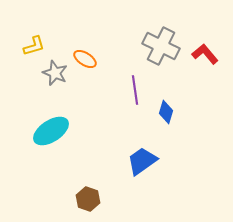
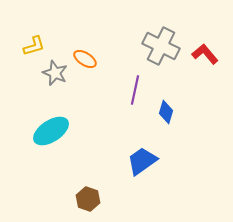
purple line: rotated 20 degrees clockwise
